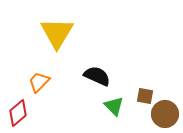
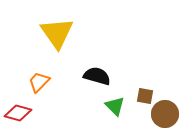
yellow triangle: rotated 6 degrees counterclockwise
black semicircle: rotated 8 degrees counterclockwise
green triangle: moved 1 px right
red diamond: rotated 56 degrees clockwise
